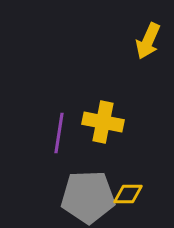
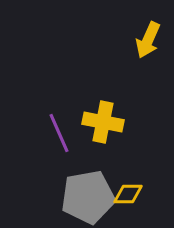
yellow arrow: moved 1 px up
purple line: rotated 33 degrees counterclockwise
gray pentagon: rotated 8 degrees counterclockwise
